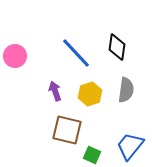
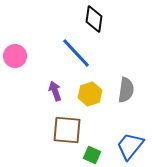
black diamond: moved 23 px left, 28 px up
brown square: rotated 8 degrees counterclockwise
